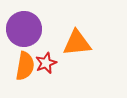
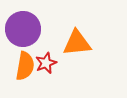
purple circle: moved 1 px left
